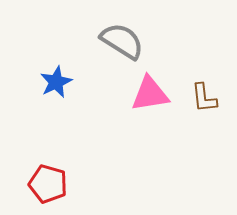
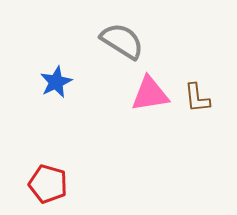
brown L-shape: moved 7 px left
